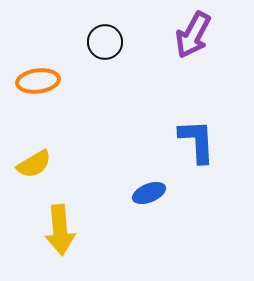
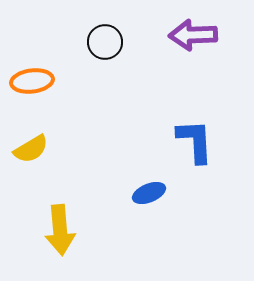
purple arrow: rotated 60 degrees clockwise
orange ellipse: moved 6 px left
blue L-shape: moved 2 px left
yellow semicircle: moved 3 px left, 15 px up
